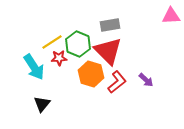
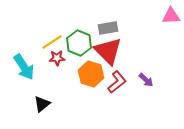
gray rectangle: moved 2 px left, 3 px down
green hexagon: moved 1 px right, 1 px up
red star: moved 2 px left
cyan arrow: moved 10 px left
black triangle: rotated 12 degrees clockwise
